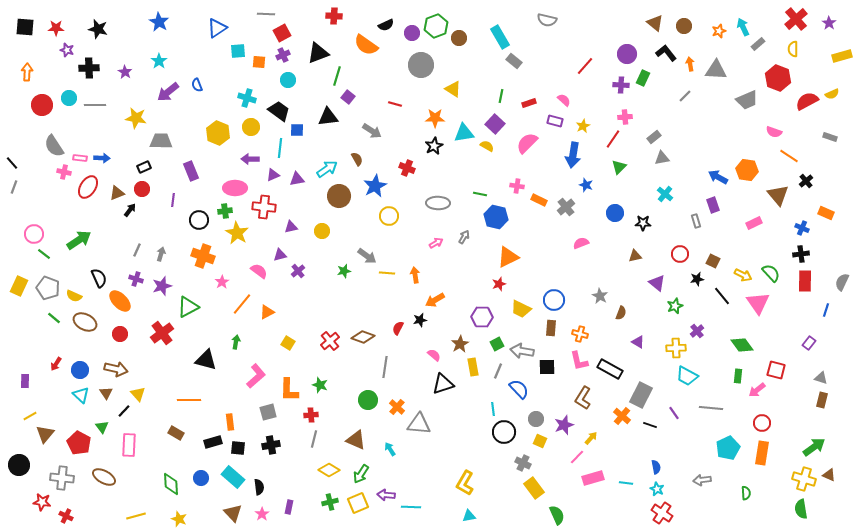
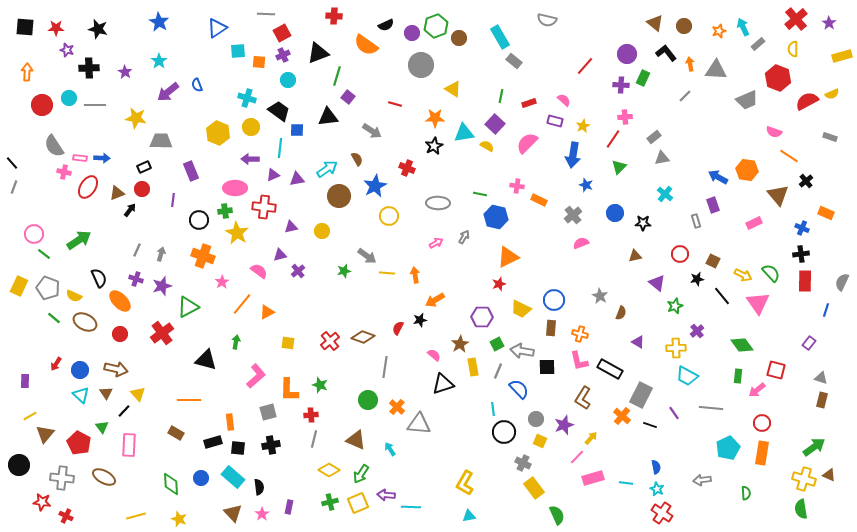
gray cross at (566, 207): moved 7 px right, 8 px down
yellow square at (288, 343): rotated 24 degrees counterclockwise
